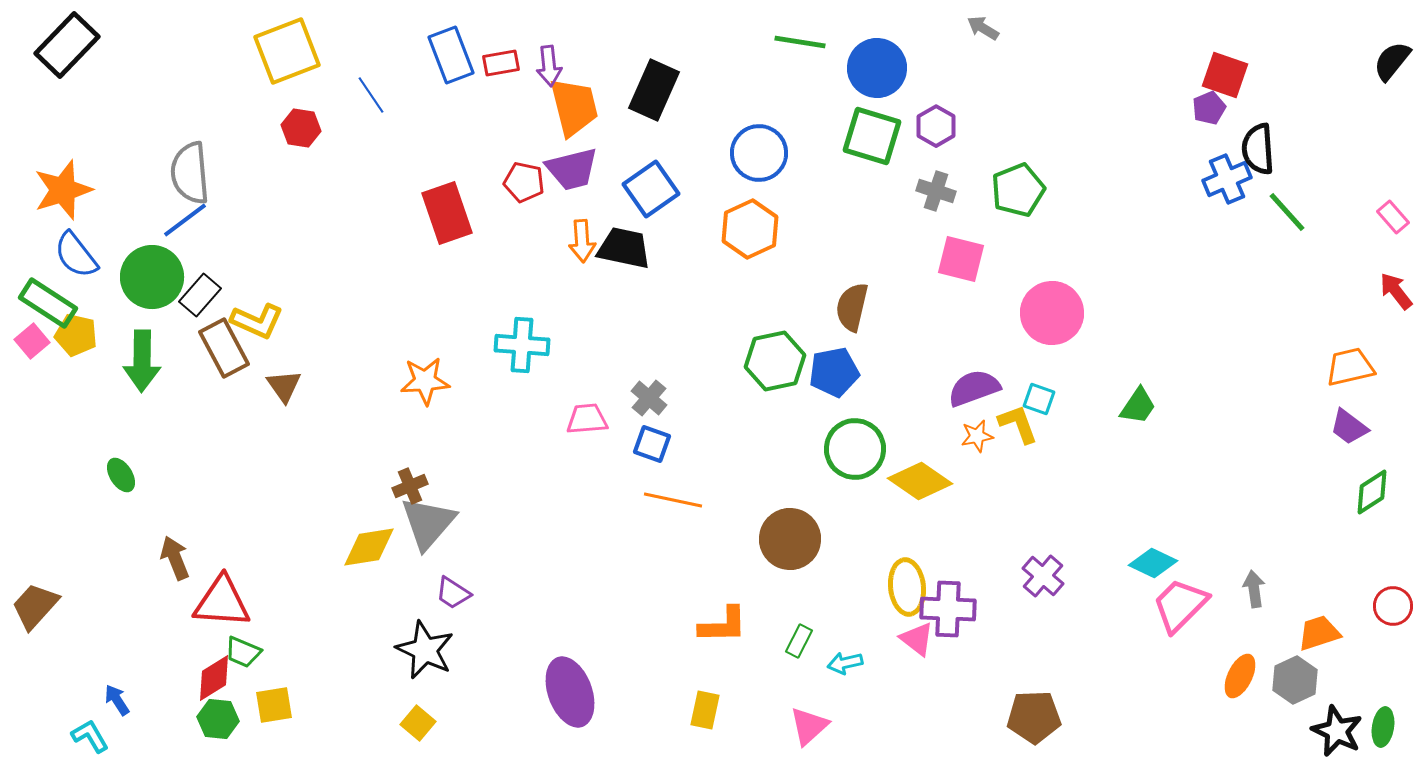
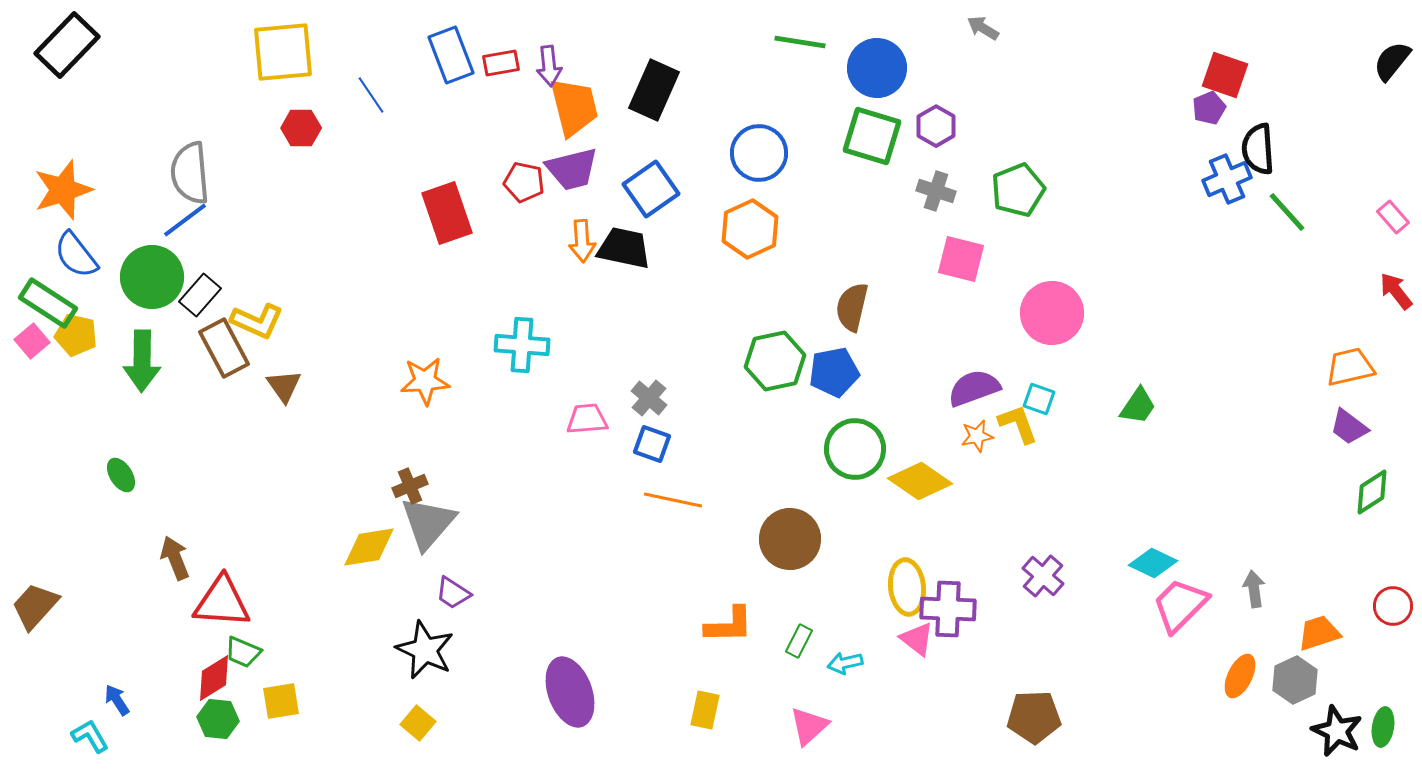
yellow square at (287, 51): moved 4 px left, 1 px down; rotated 16 degrees clockwise
red hexagon at (301, 128): rotated 9 degrees counterclockwise
orange L-shape at (723, 625): moved 6 px right
yellow square at (274, 705): moved 7 px right, 4 px up
